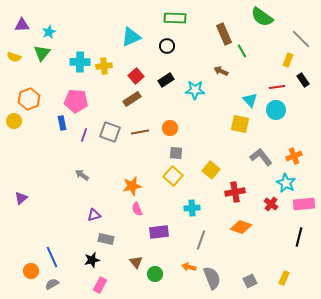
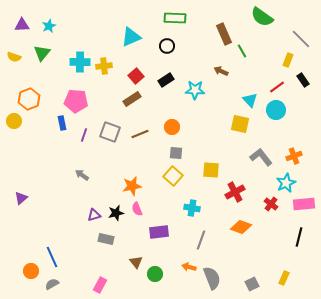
cyan star at (49, 32): moved 6 px up
red line at (277, 87): rotated 28 degrees counterclockwise
orange circle at (170, 128): moved 2 px right, 1 px up
brown line at (140, 132): moved 2 px down; rotated 12 degrees counterclockwise
yellow square at (211, 170): rotated 36 degrees counterclockwise
cyan star at (286, 183): rotated 18 degrees clockwise
red cross at (235, 192): rotated 18 degrees counterclockwise
cyan cross at (192, 208): rotated 14 degrees clockwise
black star at (92, 260): moved 24 px right, 47 px up
gray square at (250, 281): moved 2 px right, 3 px down
